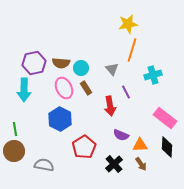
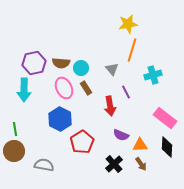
red pentagon: moved 2 px left, 5 px up
